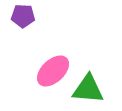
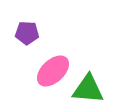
purple pentagon: moved 4 px right, 17 px down
